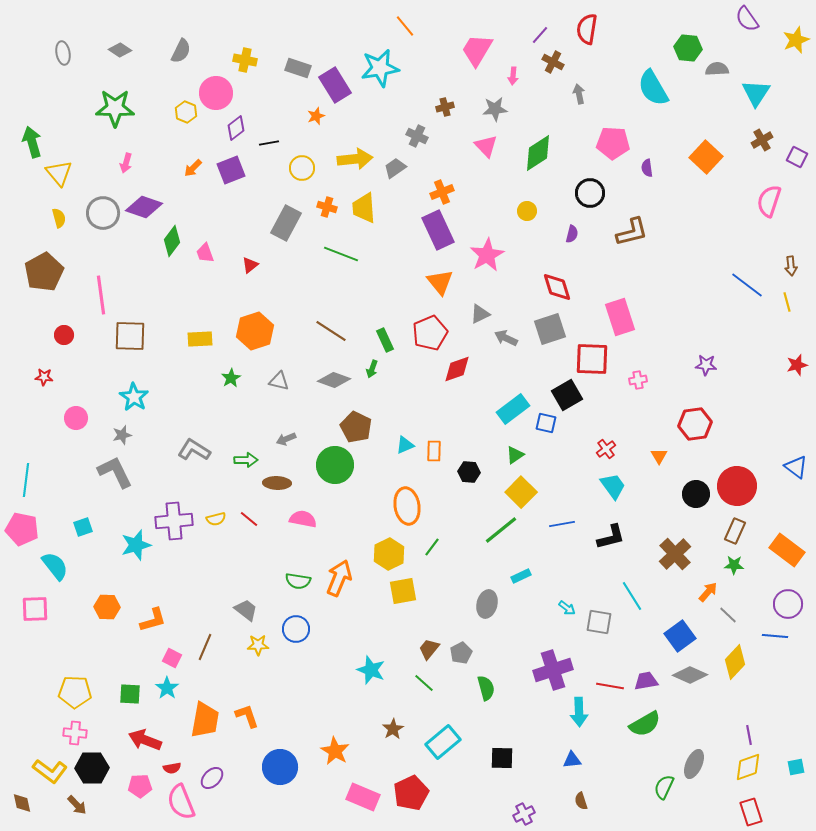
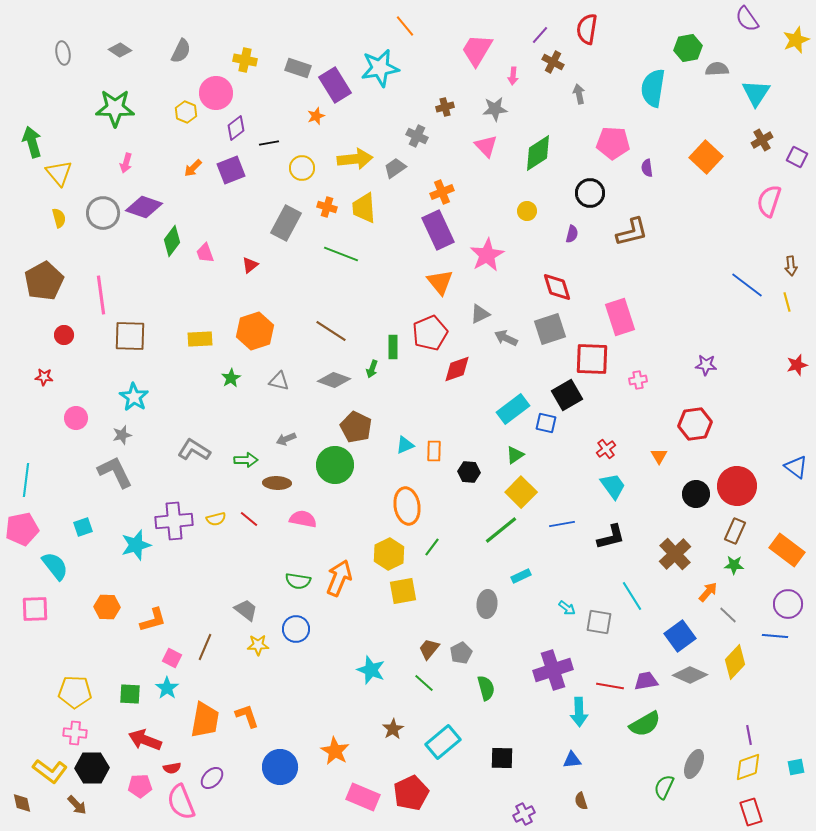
green hexagon at (688, 48): rotated 16 degrees counterclockwise
cyan semicircle at (653, 88): rotated 39 degrees clockwise
brown pentagon at (44, 272): moved 9 px down
green rectangle at (385, 340): moved 8 px right, 7 px down; rotated 25 degrees clockwise
pink pentagon at (22, 529): rotated 24 degrees counterclockwise
gray ellipse at (487, 604): rotated 8 degrees counterclockwise
